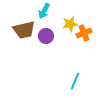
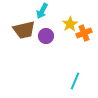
cyan arrow: moved 2 px left
yellow star: rotated 21 degrees counterclockwise
